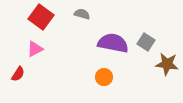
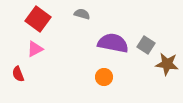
red square: moved 3 px left, 2 px down
gray square: moved 3 px down
red semicircle: rotated 126 degrees clockwise
